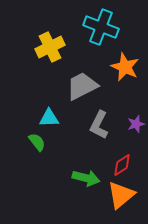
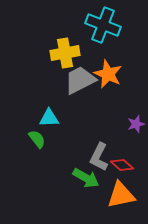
cyan cross: moved 2 px right, 2 px up
yellow cross: moved 15 px right, 6 px down; rotated 16 degrees clockwise
orange star: moved 17 px left, 7 px down
gray trapezoid: moved 2 px left, 6 px up
gray L-shape: moved 32 px down
green semicircle: moved 3 px up
red diamond: rotated 75 degrees clockwise
green arrow: rotated 16 degrees clockwise
orange triangle: rotated 28 degrees clockwise
